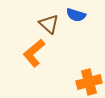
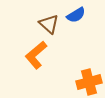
blue semicircle: rotated 48 degrees counterclockwise
orange L-shape: moved 2 px right, 2 px down
